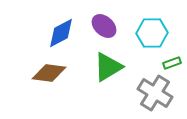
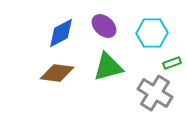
green triangle: rotated 16 degrees clockwise
brown diamond: moved 8 px right
